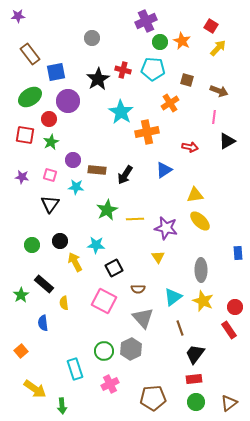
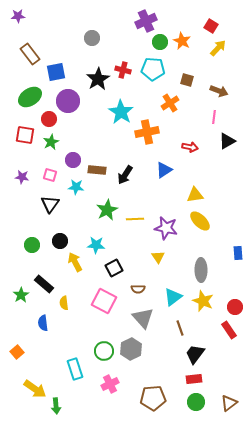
orange square at (21, 351): moved 4 px left, 1 px down
green arrow at (62, 406): moved 6 px left
